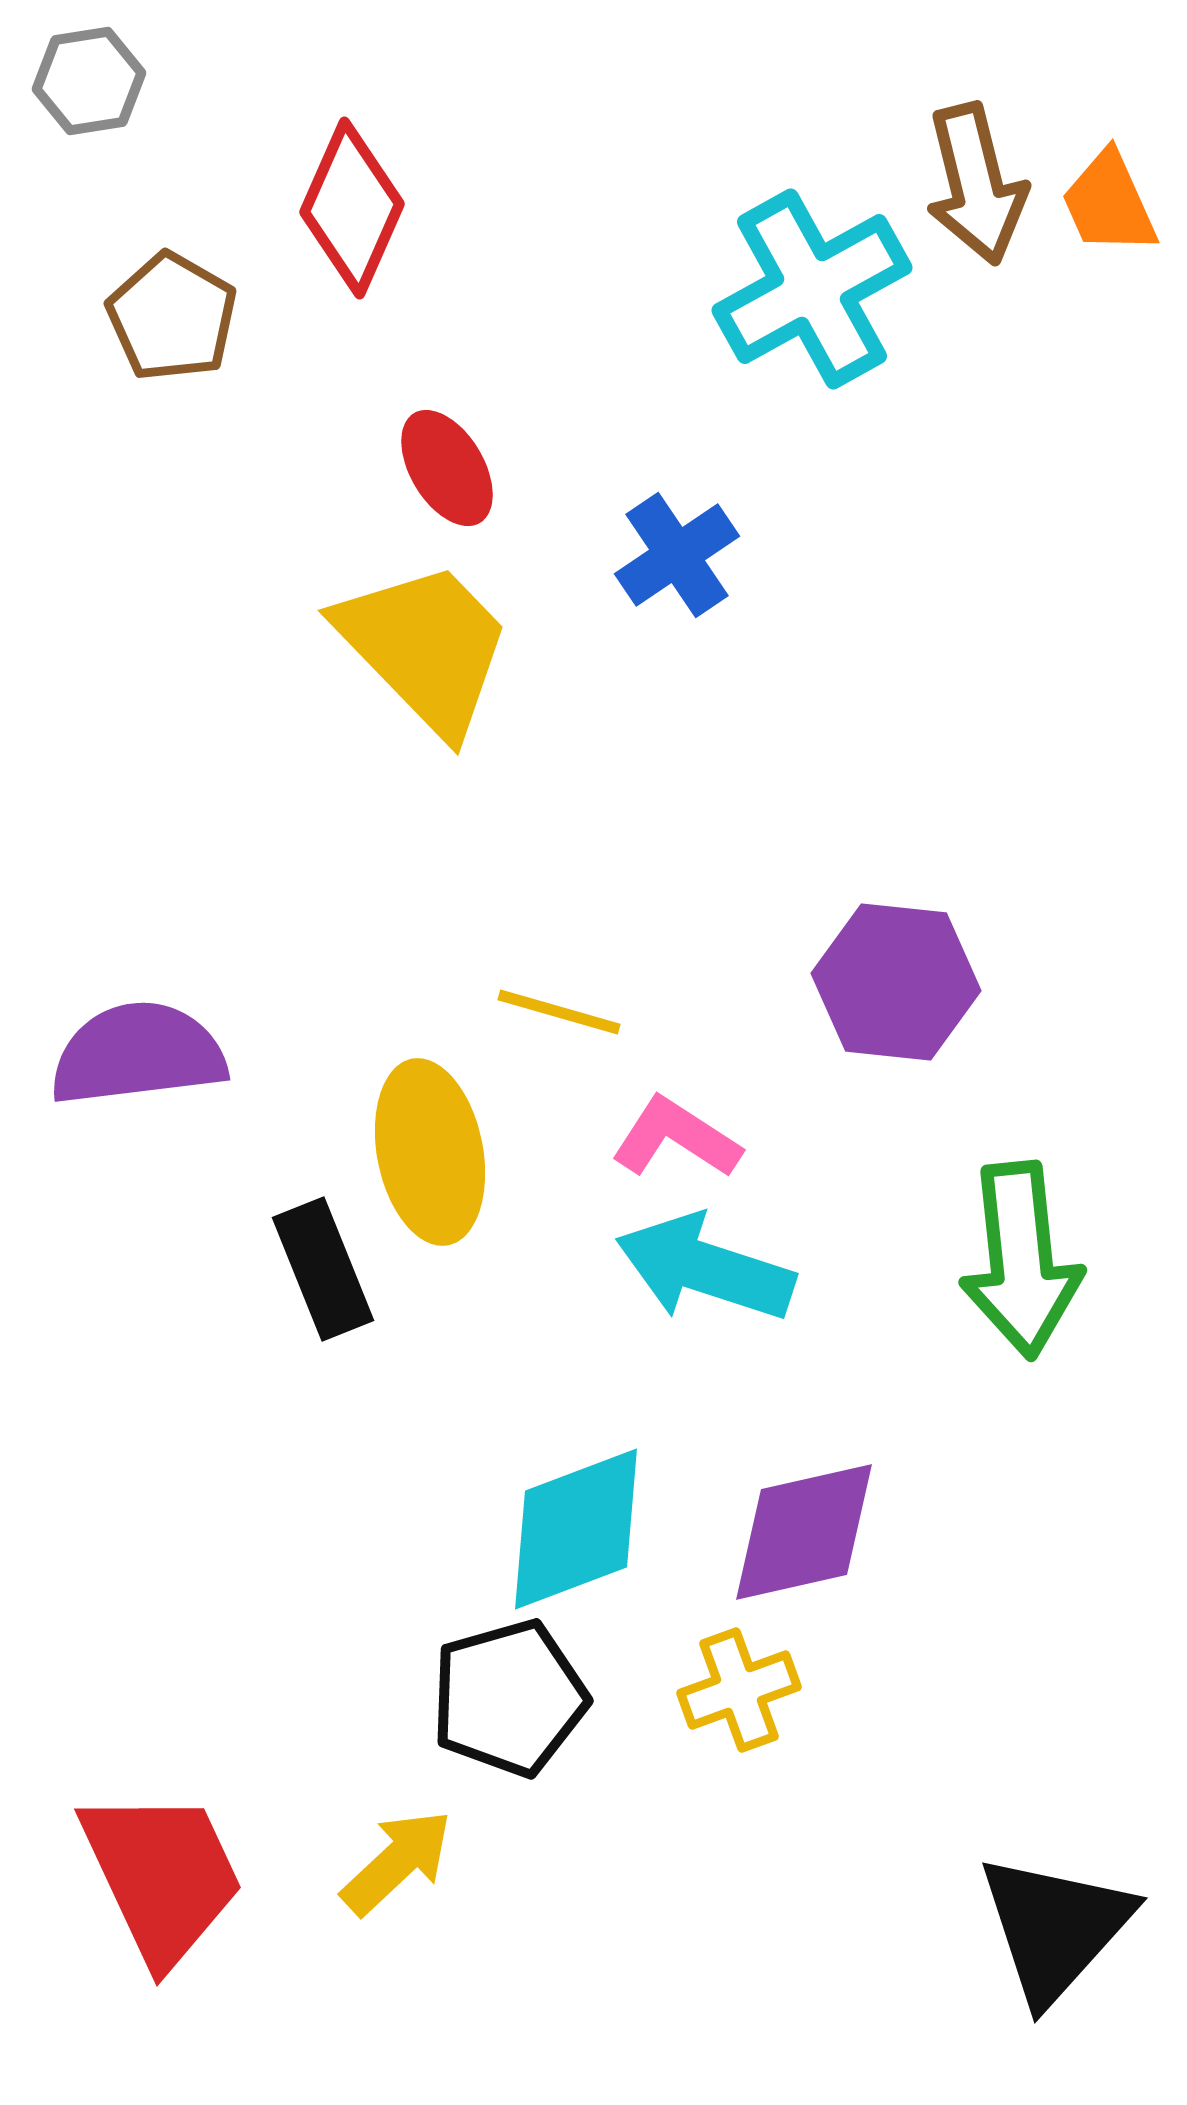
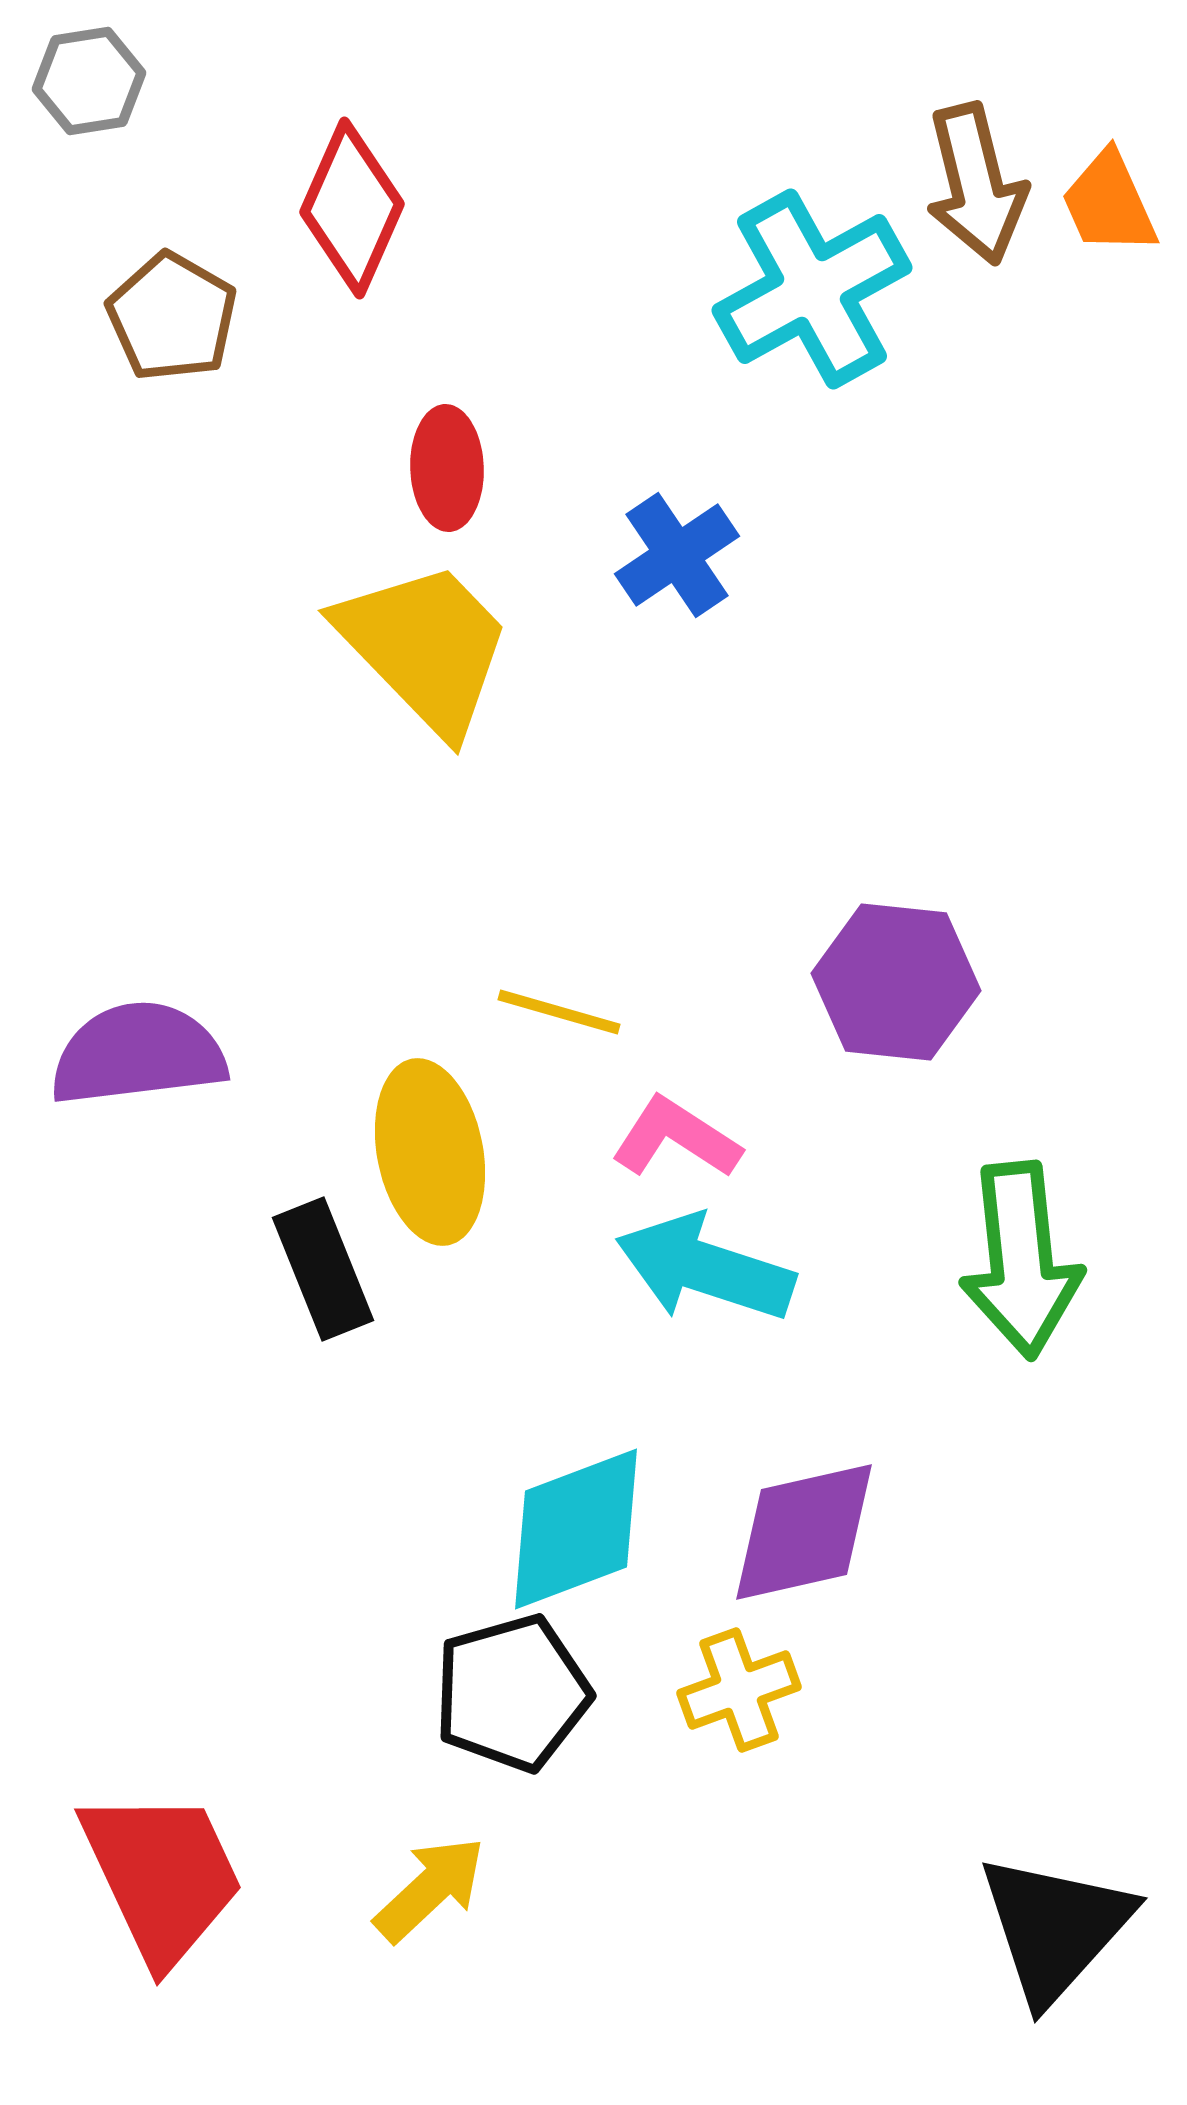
red ellipse: rotated 29 degrees clockwise
black pentagon: moved 3 px right, 5 px up
yellow arrow: moved 33 px right, 27 px down
